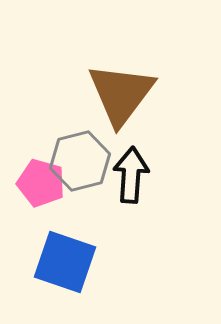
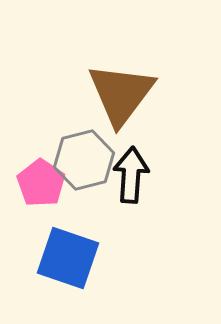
gray hexagon: moved 4 px right, 1 px up
pink pentagon: rotated 18 degrees clockwise
blue square: moved 3 px right, 4 px up
